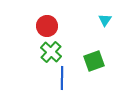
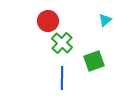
cyan triangle: rotated 16 degrees clockwise
red circle: moved 1 px right, 5 px up
green cross: moved 11 px right, 9 px up
